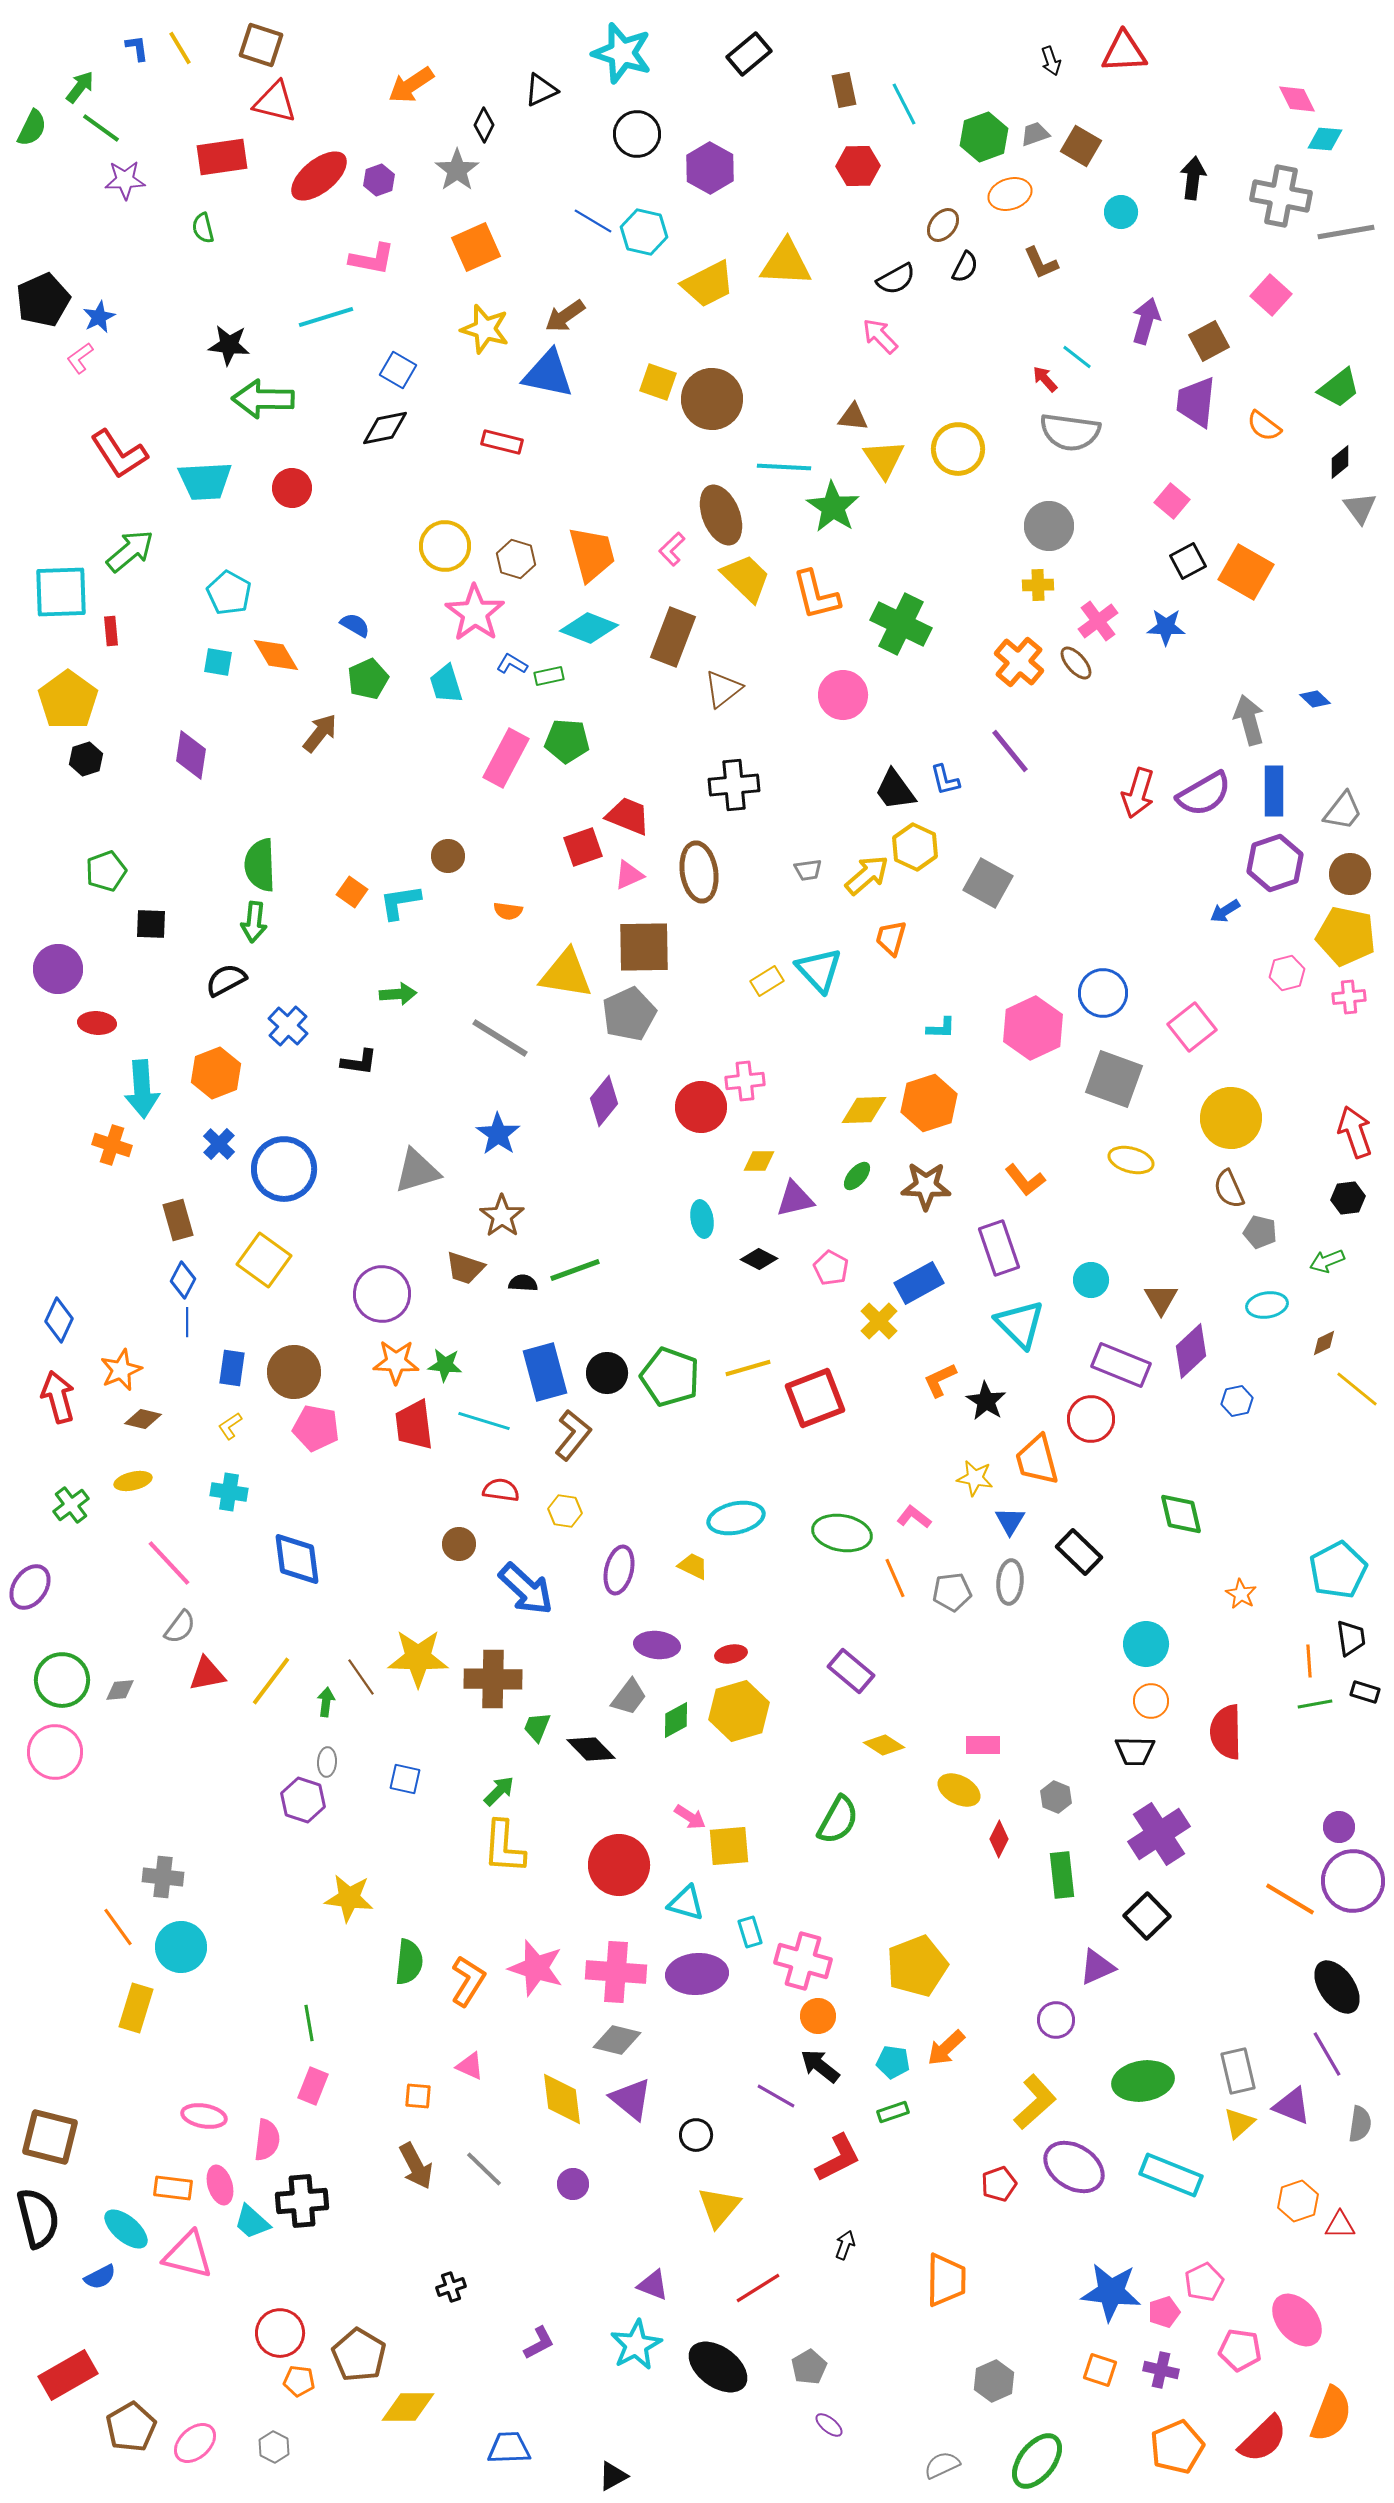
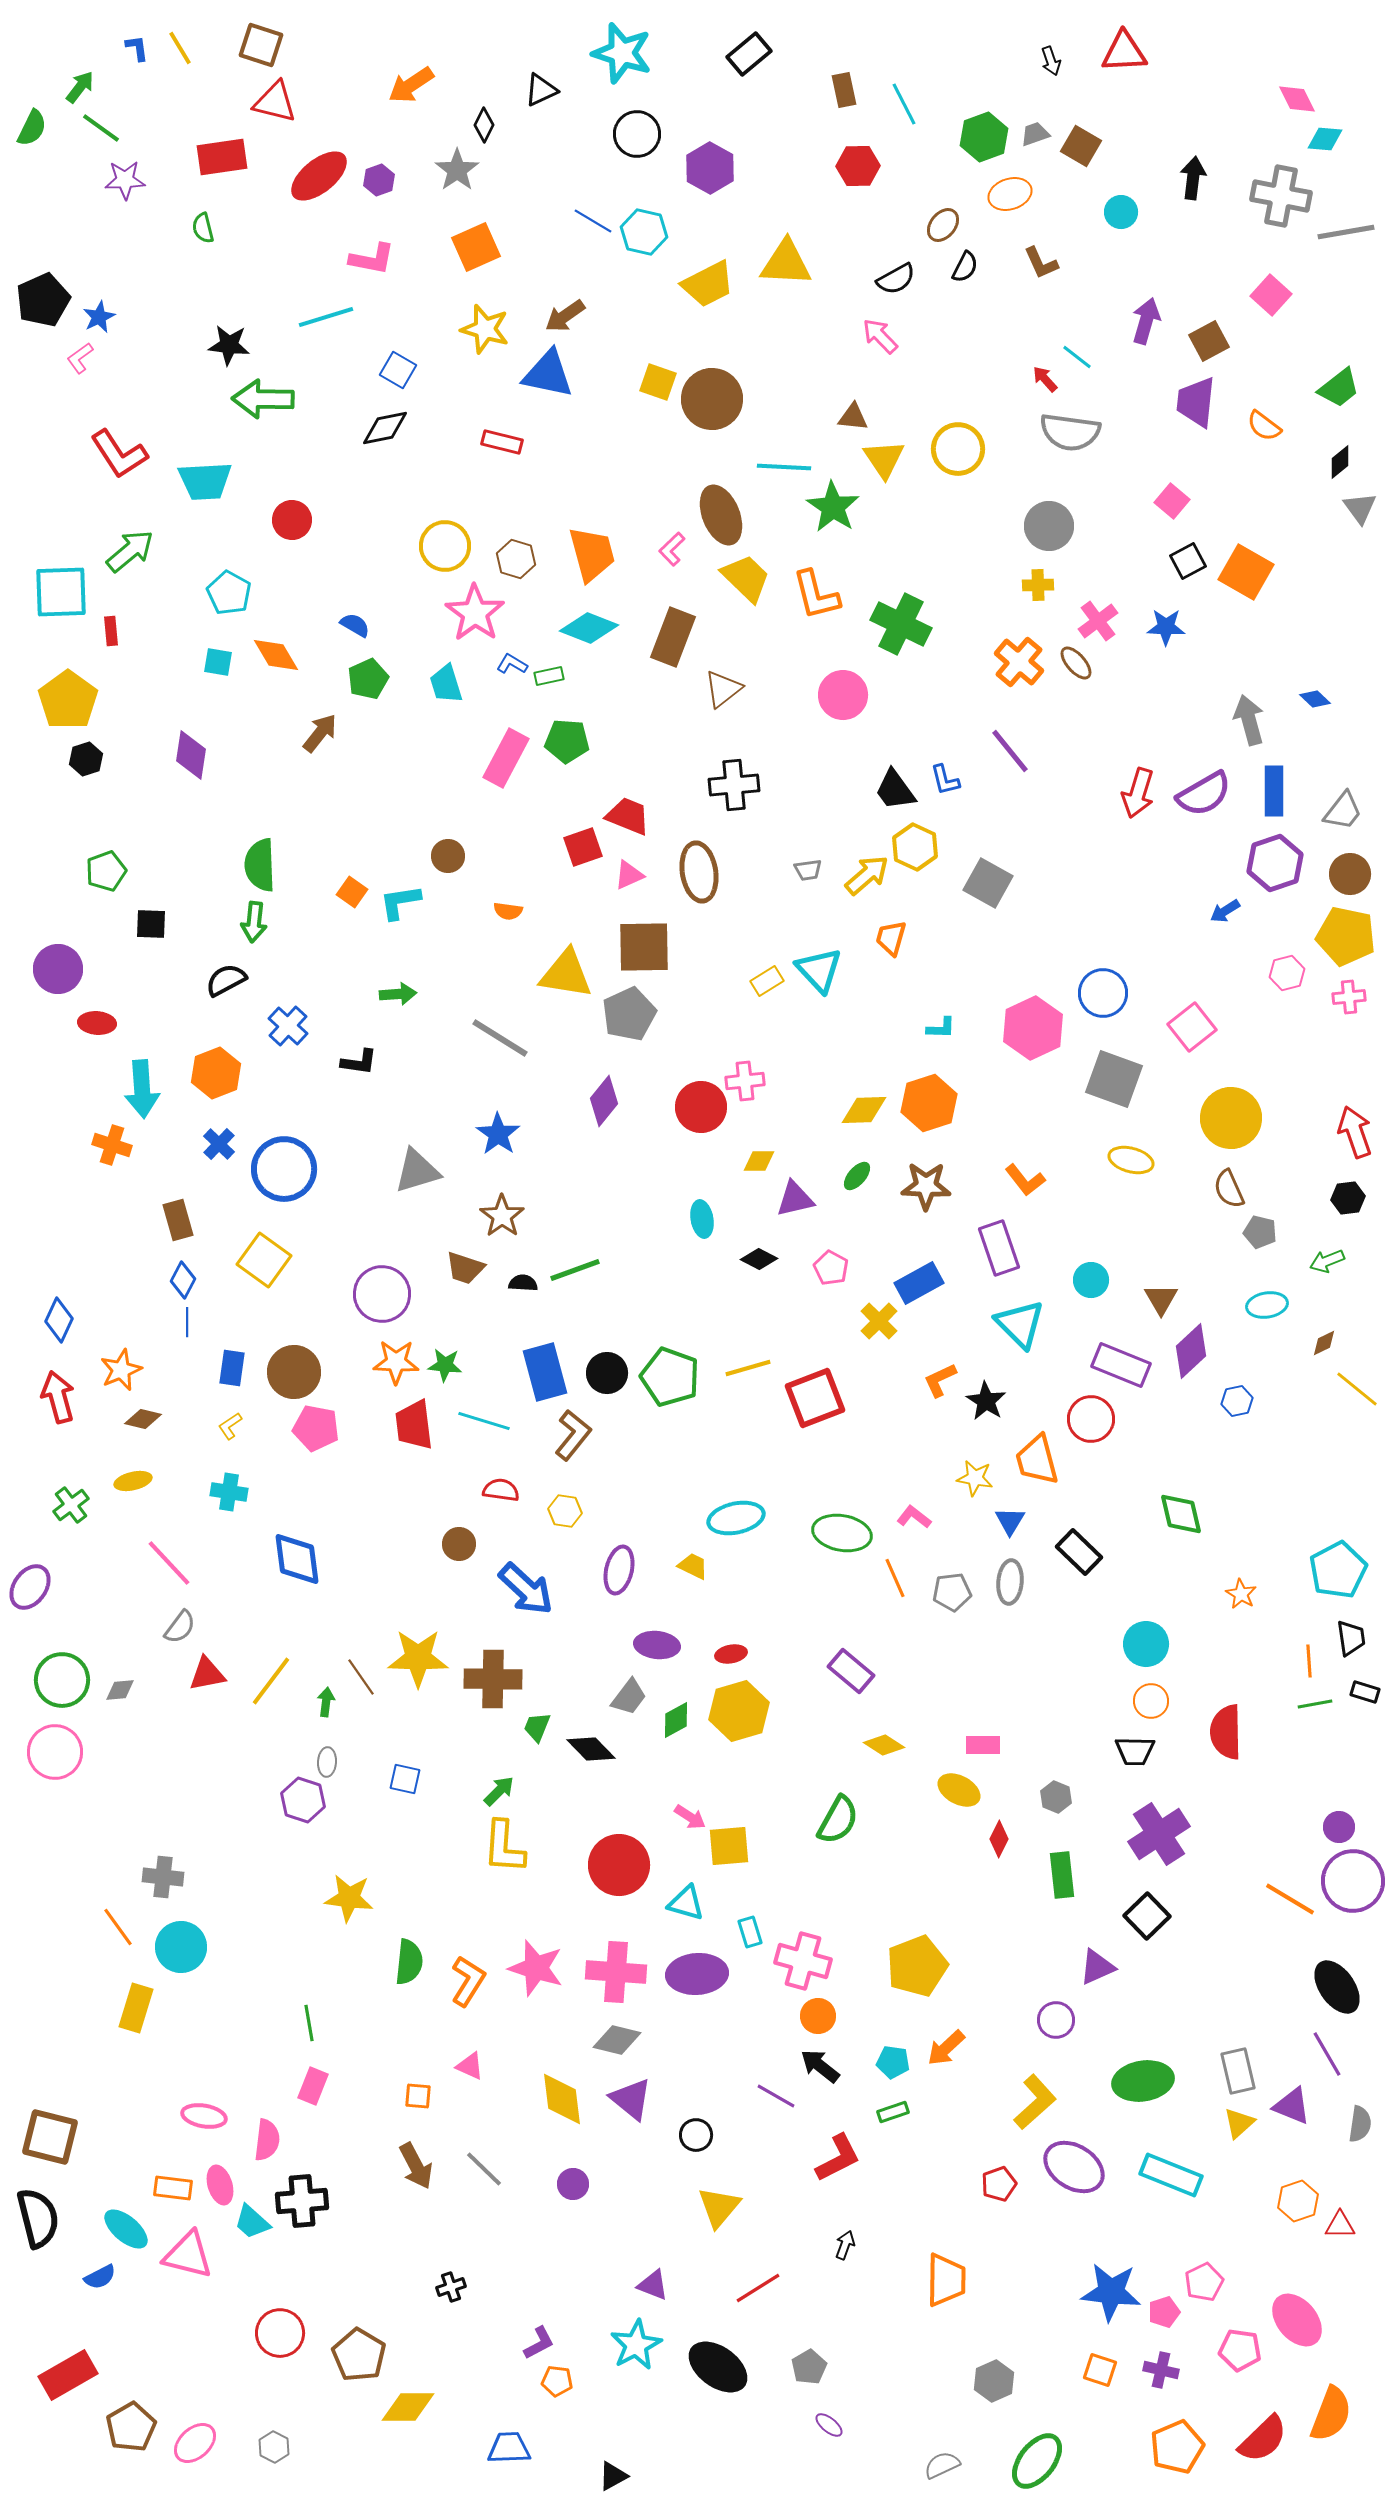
red circle at (292, 488): moved 32 px down
orange pentagon at (299, 2381): moved 258 px right
